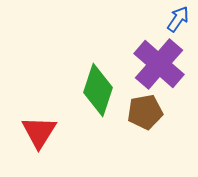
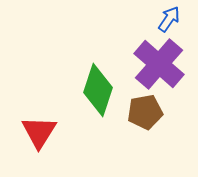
blue arrow: moved 9 px left
